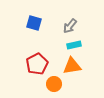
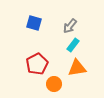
cyan rectangle: moved 1 px left; rotated 40 degrees counterclockwise
orange triangle: moved 5 px right, 2 px down
